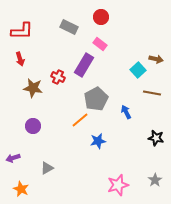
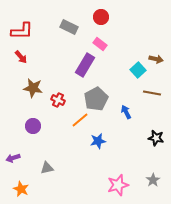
red arrow: moved 1 px right, 2 px up; rotated 24 degrees counterclockwise
purple rectangle: moved 1 px right
red cross: moved 23 px down
gray triangle: rotated 16 degrees clockwise
gray star: moved 2 px left
